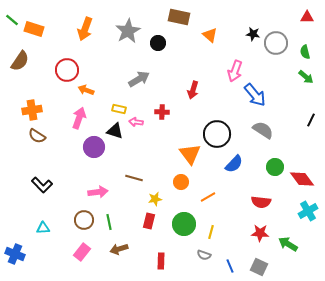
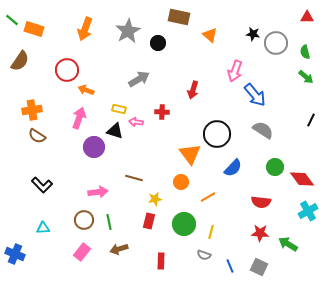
blue semicircle at (234, 164): moved 1 px left, 4 px down
